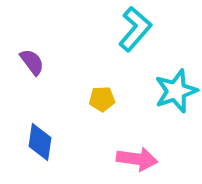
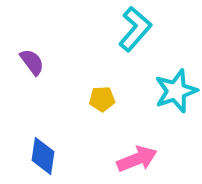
blue diamond: moved 3 px right, 14 px down
pink arrow: rotated 30 degrees counterclockwise
